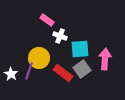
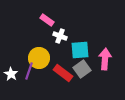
cyan square: moved 1 px down
